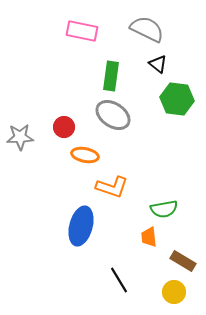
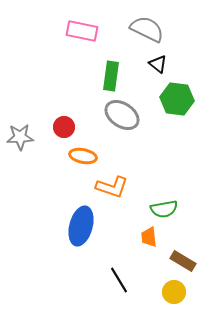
gray ellipse: moved 9 px right
orange ellipse: moved 2 px left, 1 px down
